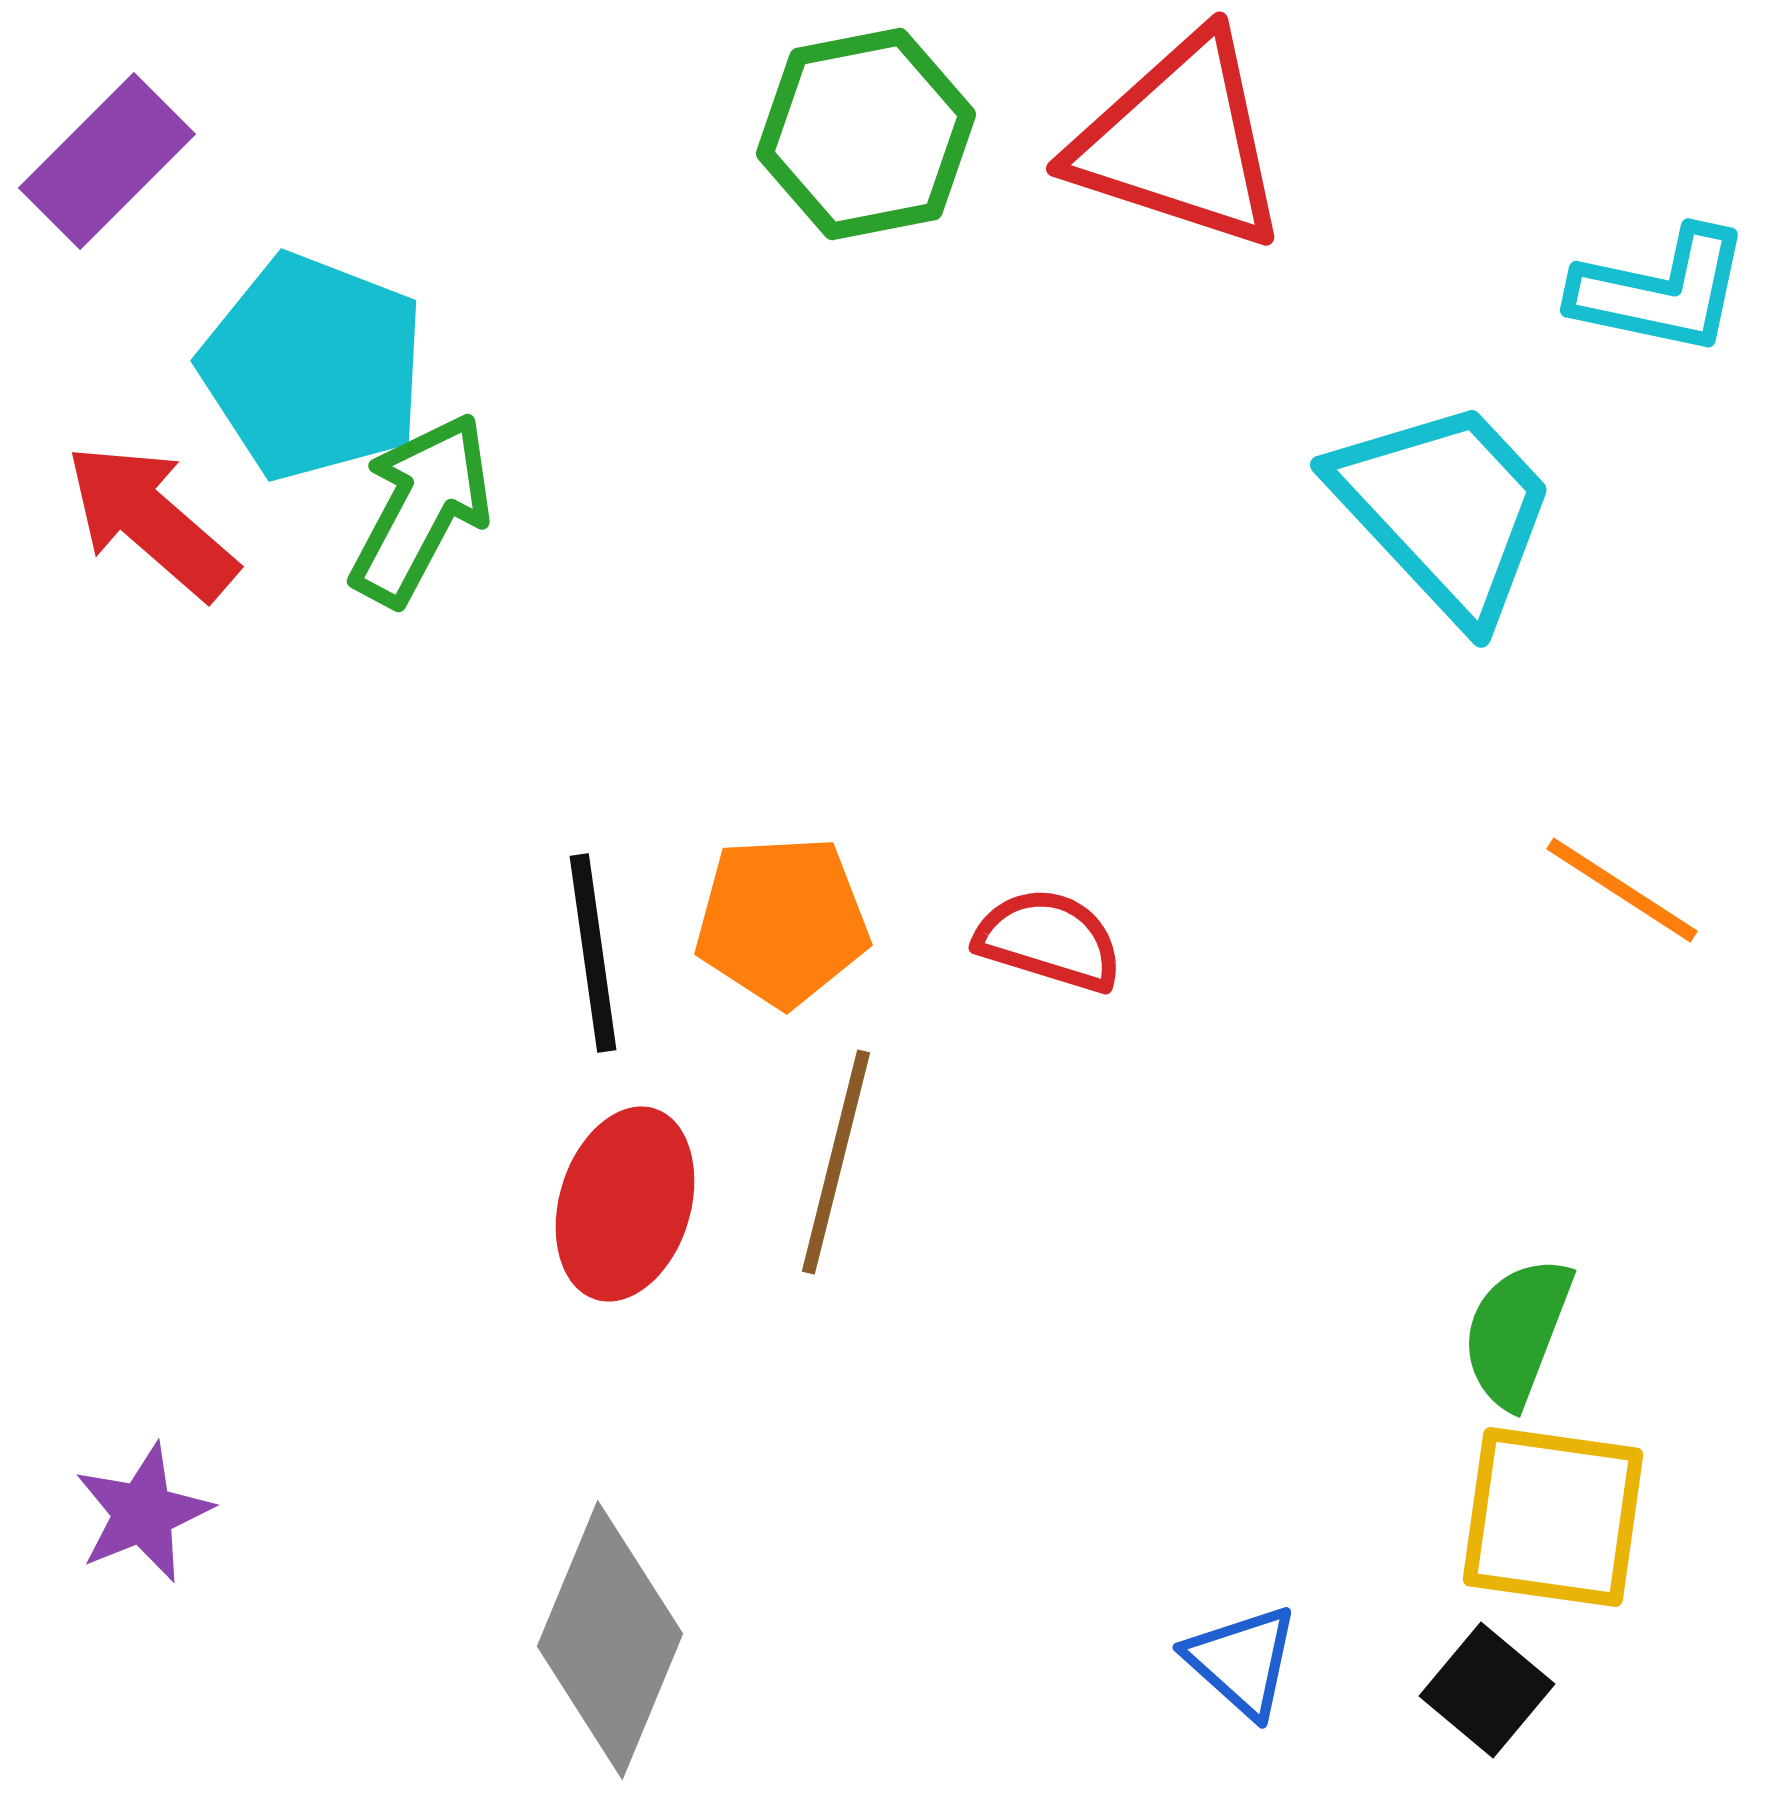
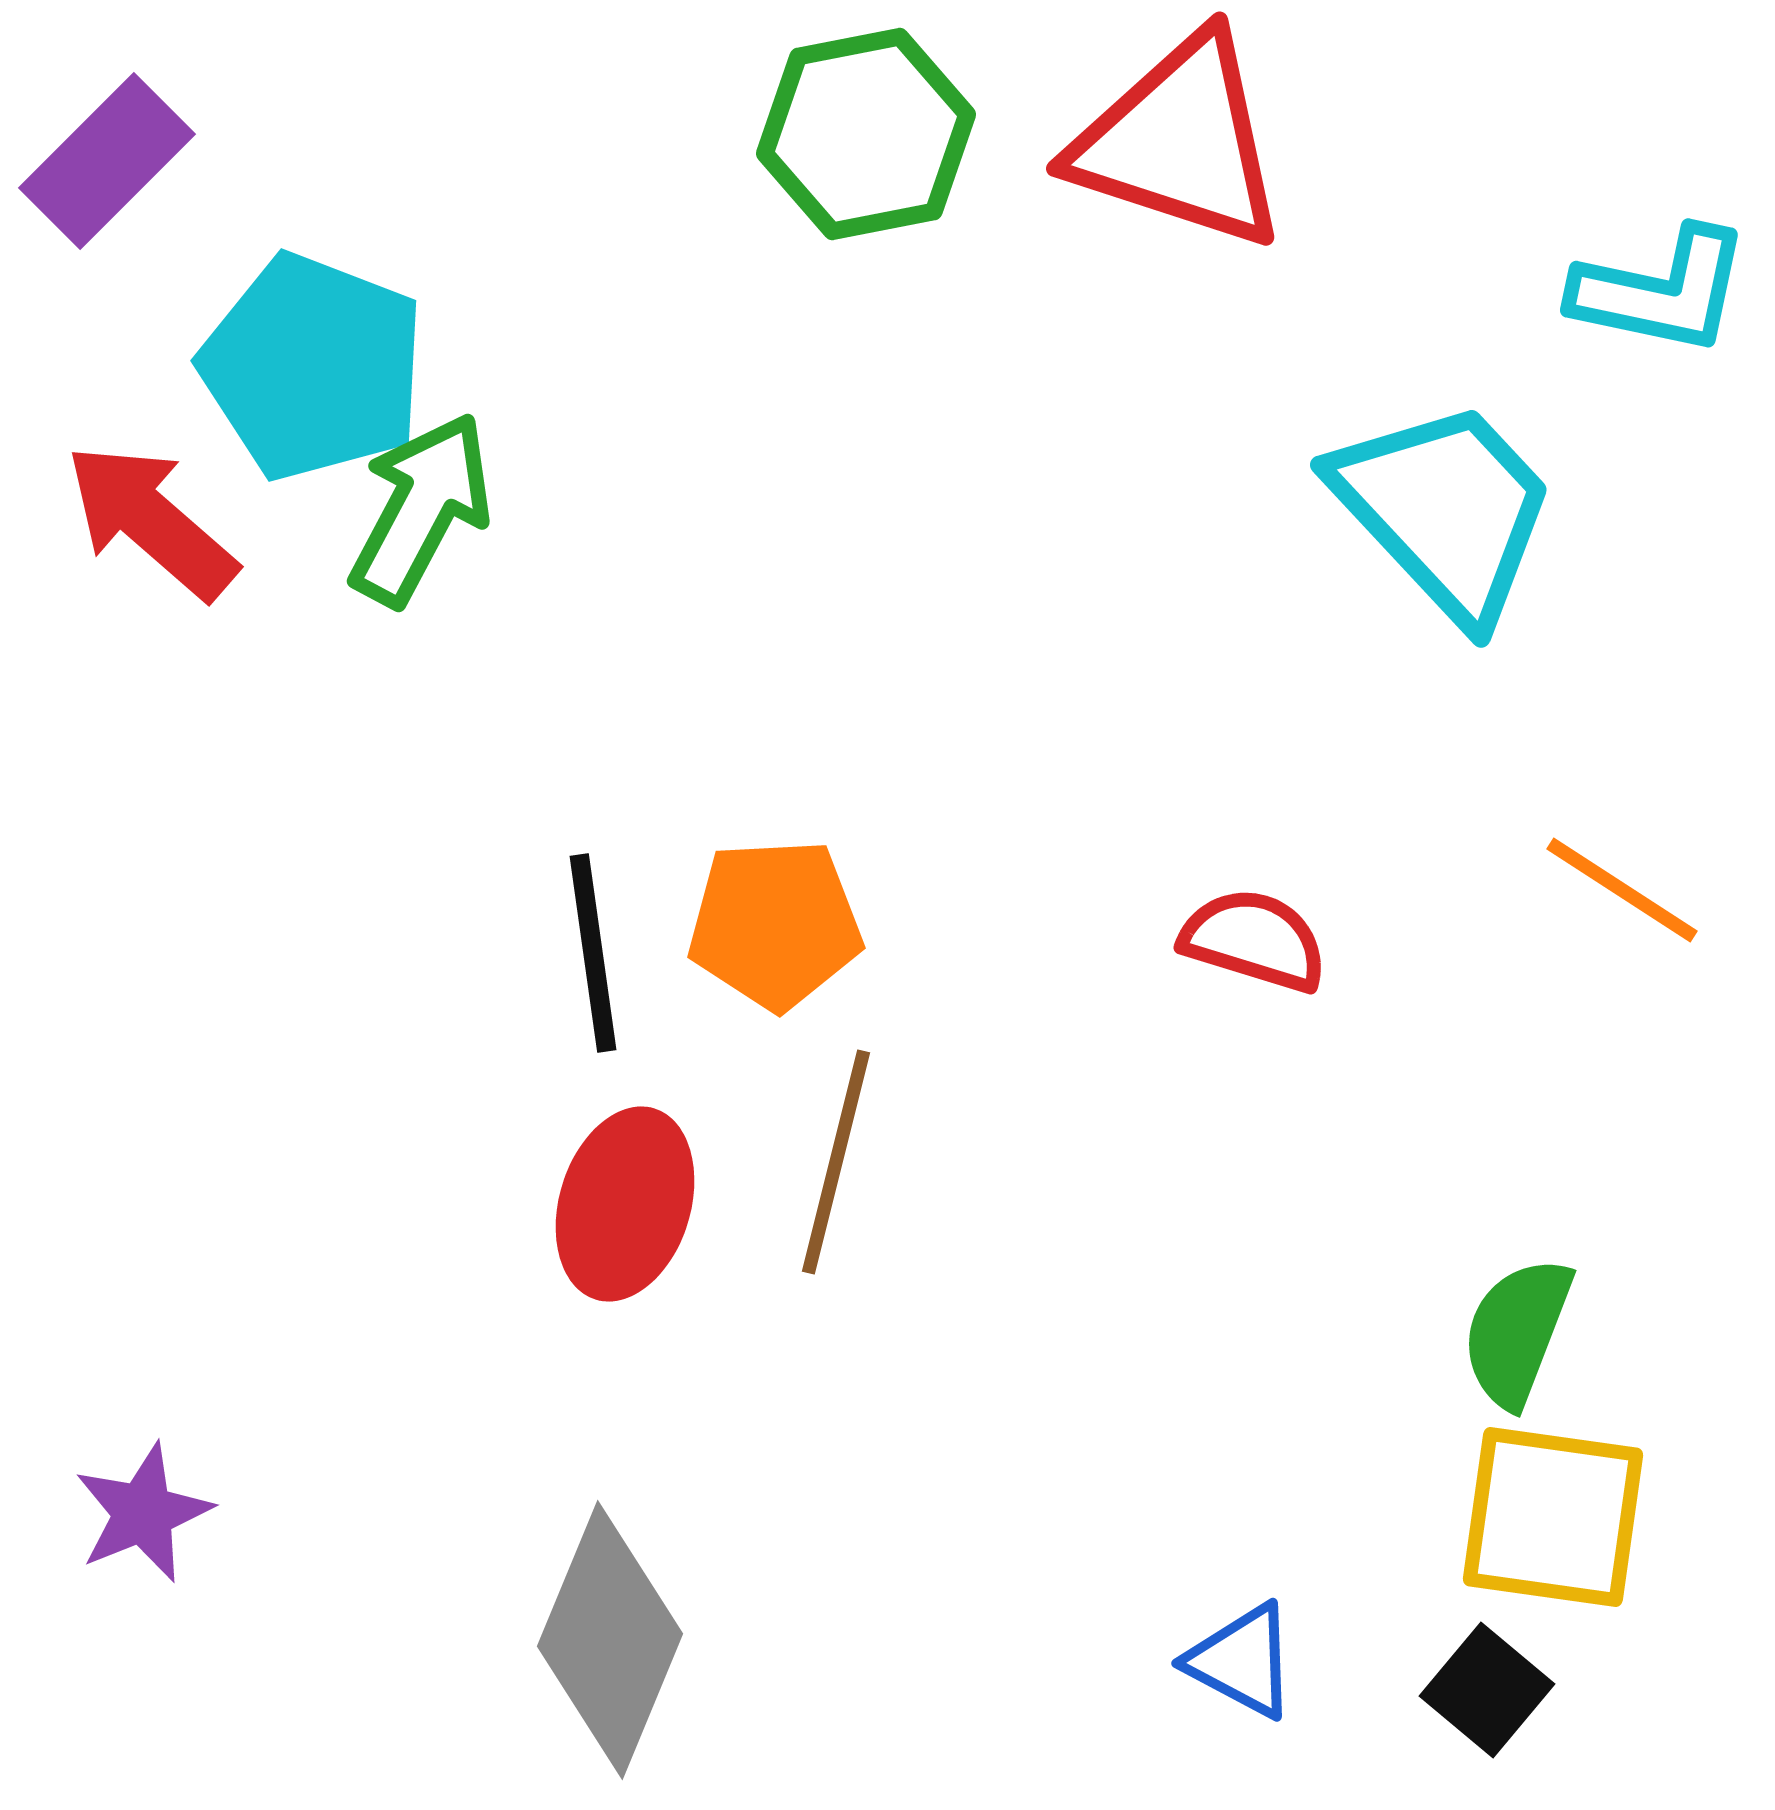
orange pentagon: moved 7 px left, 3 px down
red semicircle: moved 205 px right
blue triangle: rotated 14 degrees counterclockwise
